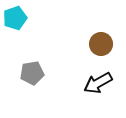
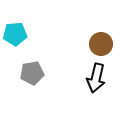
cyan pentagon: moved 16 px down; rotated 15 degrees clockwise
black arrow: moved 2 px left, 5 px up; rotated 48 degrees counterclockwise
